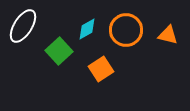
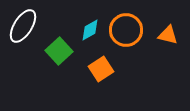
cyan diamond: moved 3 px right, 1 px down
